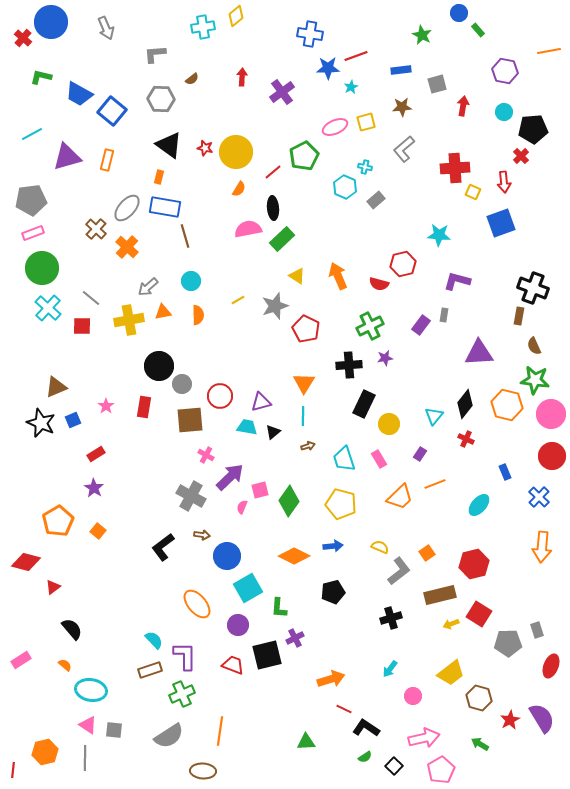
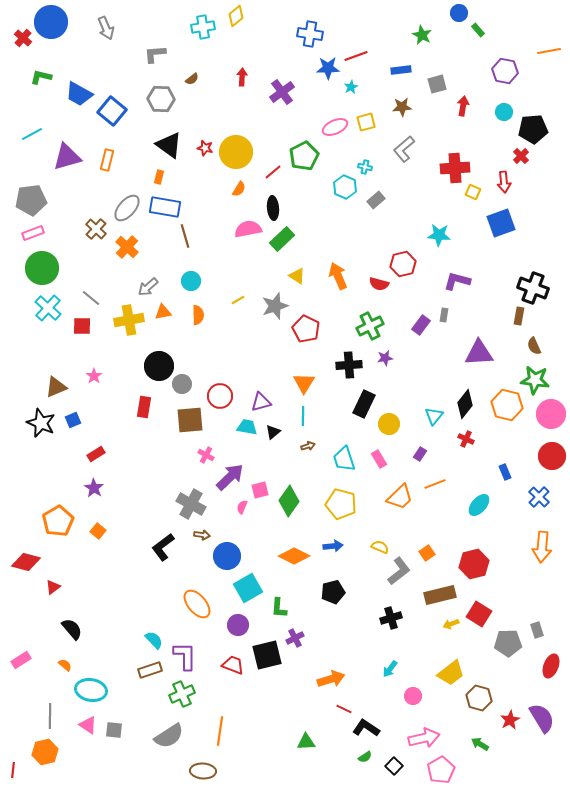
pink star at (106, 406): moved 12 px left, 30 px up
gray cross at (191, 496): moved 8 px down
gray line at (85, 758): moved 35 px left, 42 px up
